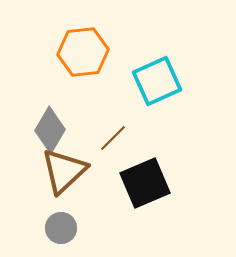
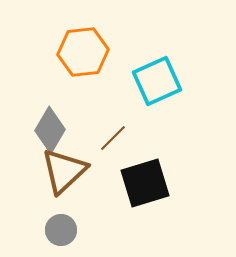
black square: rotated 6 degrees clockwise
gray circle: moved 2 px down
